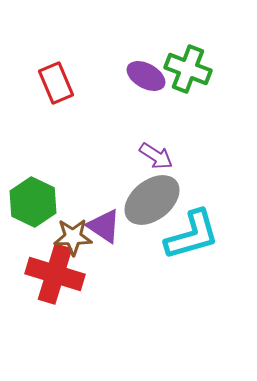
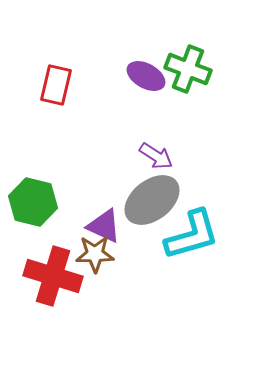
red rectangle: moved 2 px down; rotated 36 degrees clockwise
green hexagon: rotated 12 degrees counterclockwise
purple triangle: rotated 9 degrees counterclockwise
brown star: moved 22 px right, 17 px down
red cross: moved 2 px left, 2 px down
